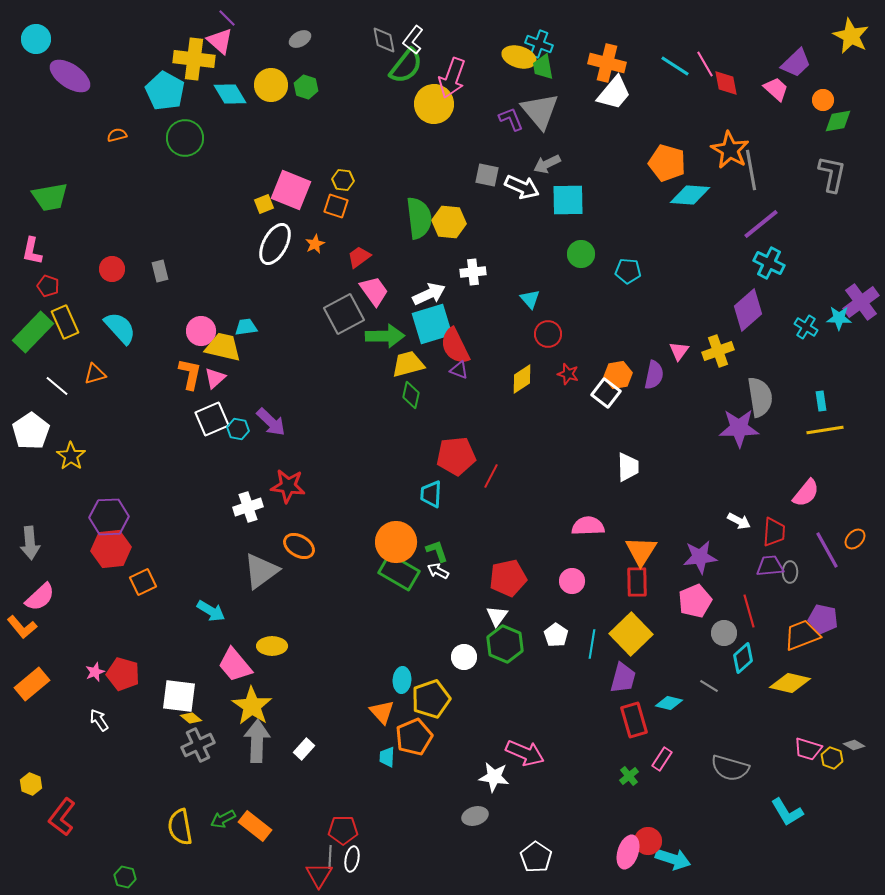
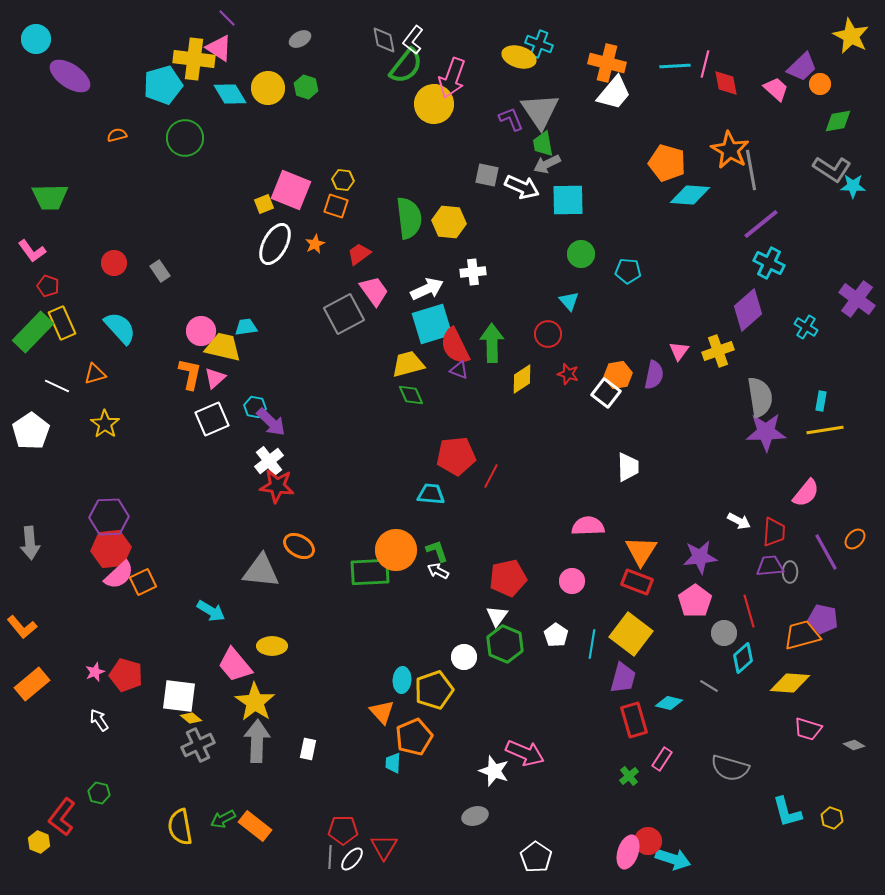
pink triangle at (220, 41): moved 1 px left, 7 px down; rotated 8 degrees counterclockwise
purple trapezoid at (796, 63): moved 6 px right, 4 px down
pink line at (705, 64): rotated 44 degrees clockwise
cyan line at (675, 66): rotated 36 degrees counterclockwise
green trapezoid at (543, 67): moved 77 px down
yellow circle at (271, 85): moved 3 px left, 3 px down
cyan pentagon at (165, 91): moved 2 px left, 6 px up; rotated 27 degrees clockwise
orange circle at (823, 100): moved 3 px left, 16 px up
gray triangle at (540, 111): rotated 6 degrees clockwise
gray L-shape at (832, 174): moved 5 px up; rotated 111 degrees clockwise
green trapezoid at (50, 197): rotated 9 degrees clockwise
green semicircle at (419, 218): moved 10 px left
pink L-shape at (32, 251): rotated 48 degrees counterclockwise
red trapezoid at (359, 257): moved 3 px up
red circle at (112, 269): moved 2 px right, 6 px up
gray rectangle at (160, 271): rotated 20 degrees counterclockwise
white arrow at (429, 294): moved 2 px left, 5 px up
cyan triangle at (530, 299): moved 39 px right, 2 px down
purple cross at (861, 302): moved 4 px left, 3 px up; rotated 18 degrees counterclockwise
cyan star at (839, 318): moved 14 px right, 132 px up
yellow rectangle at (65, 322): moved 3 px left, 1 px down
green arrow at (385, 336): moved 107 px right, 7 px down; rotated 90 degrees counterclockwise
white line at (57, 386): rotated 15 degrees counterclockwise
green diamond at (411, 395): rotated 36 degrees counterclockwise
cyan rectangle at (821, 401): rotated 18 degrees clockwise
purple star at (739, 428): moved 27 px right, 4 px down
cyan hexagon at (238, 429): moved 17 px right, 22 px up
yellow star at (71, 456): moved 34 px right, 32 px up
red star at (288, 486): moved 11 px left
cyan trapezoid at (431, 494): rotated 92 degrees clockwise
white cross at (248, 507): moved 21 px right, 46 px up; rotated 20 degrees counterclockwise
orange circle at (396, 542): moved 8 px down
purple line at (827, 550): moved 1 px left, 2 px down
gray triangle at (261, 571): rotated 42 degrees clockwise
green rectangle at (399, 572): moved 29 px left; rotated 33 degrees counterclockwise
red rectangle at (637, 582): rotated 68 degrees counterclockwise
pink semicircle at (40, 597): moved 79 px right, 22 px up
pink pentagon at (695, 601): rotated 12 degrees counterclockwise
yellow square at (631, 634): rotated 9 degrees counterclockwise
orange trapezoid at (802, 635): rotated 6 degrees clockwise
red pentagon at (123, 674): moved 3 px right, 1 px down
yellow diamond at (790, 683): rotated 9 degrees counterclockwise
yellow pentagon at (431, 699): moved 3 px right, 9 px up
yellow star at (252, 706): moved 3 px right, 4 px up
white rectangle at (304, 749): moved 4 px right; rotated 30 degrees counterclockwise
pink trapezoid at (808, 749): moved 20 px up
cyan trapezoid at (387, 757): moved 6 px right, 6 px down
yellow hexagon at (832, 758): moved 60 px down
white star at (494, 777): moved 6 px up; rotated 12 degrees clockwise
yellow hexagon at (31, 784): moved 8 px right, 58 px down
cyan L-shape at (787, 812): rotated 16 degrees clockwise
white ellipse at (352, 859): rotated 30 degrees clockwise
red triangle at (319, 875): moved 65 px right, 28 px up
green hexagon at (125, 877): moved 26 px left, 84 px up
